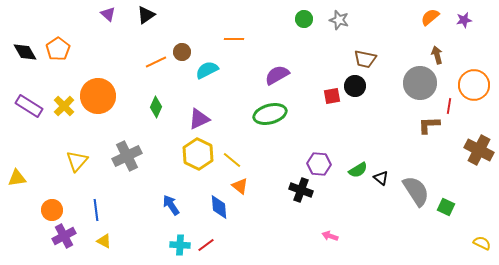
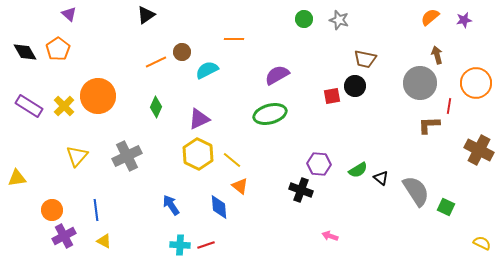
purple triangle at (108, 14): moved 39 px left
orange circle at (474, 85): moved 2 px right, 2 px up
yellow triangle at (77, 161): moved 5 px up
red line at (206, 245): rotated 18 degrees clockwise
